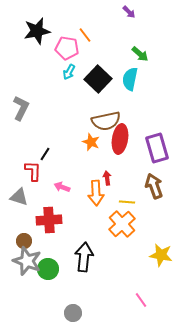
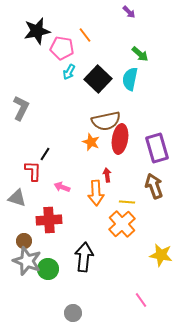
pink pentagon: moved 5 px left
red arrow: moved 3 px up
gray triangle: moved 2 px left, 1 px down
